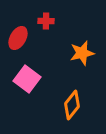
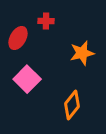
pink square: rotated 8 degrees clockwise
